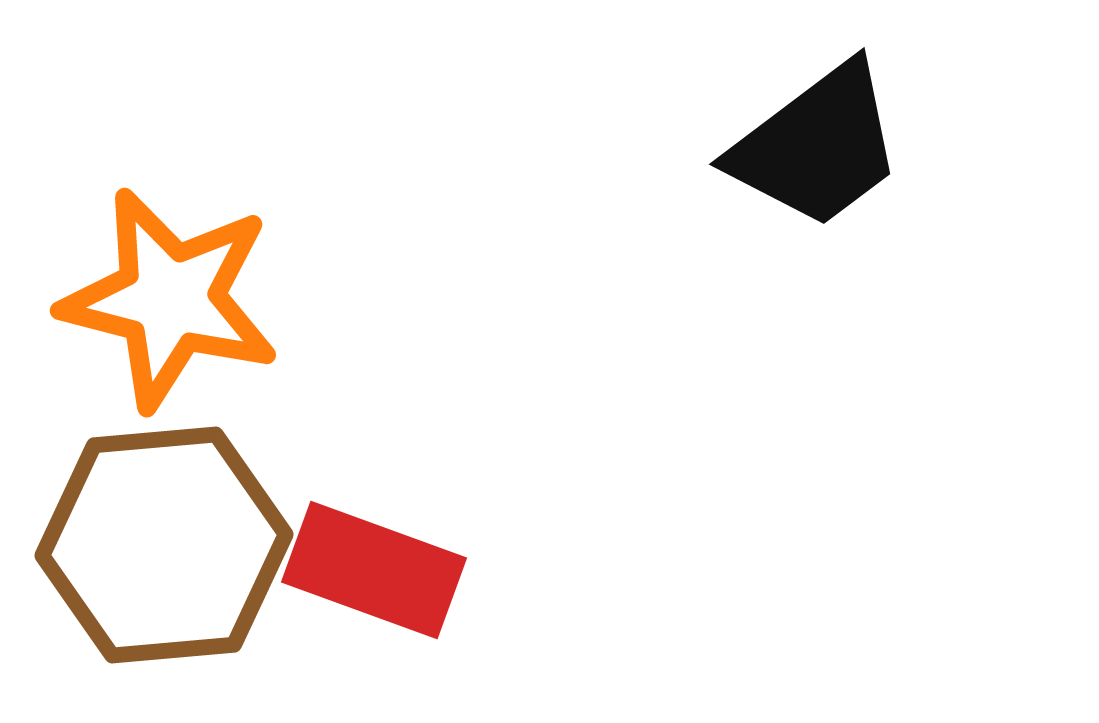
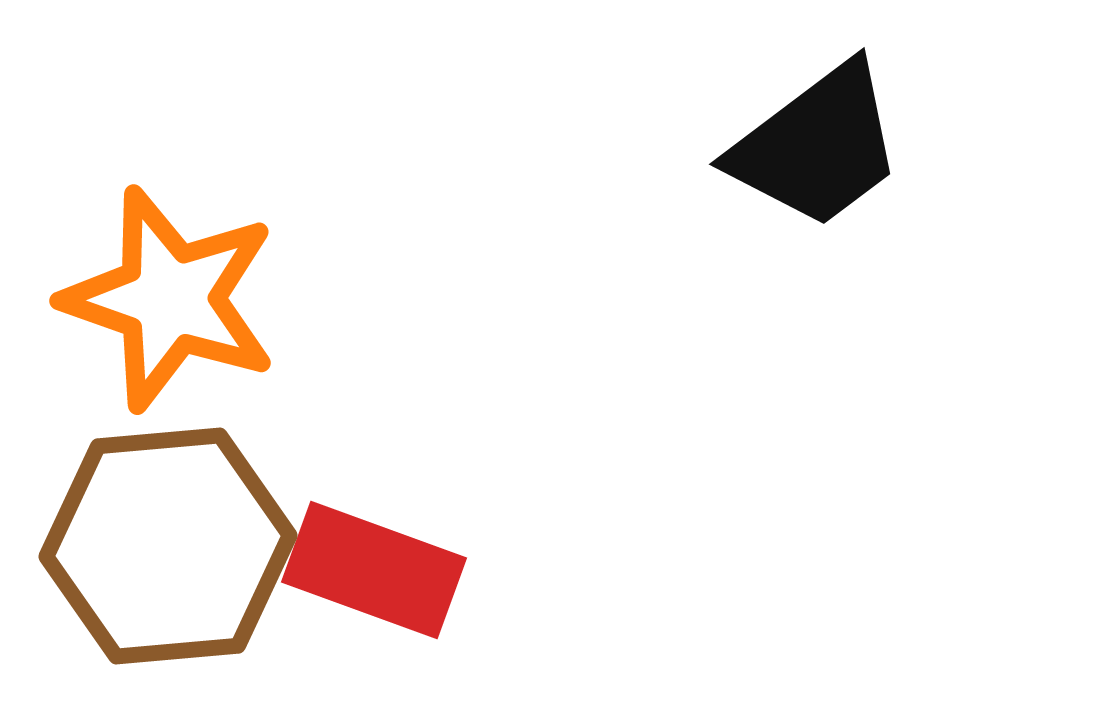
orange star: rotated 5 degrees clockwise
brown hexagon: moved 4 px right, 1 px down
